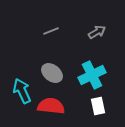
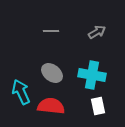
gray line: rotated 21 degrees clockwise
cyan cross: rotated 36 degrees clockwise
cyan arrow: moved 1 px left, 1 px down
